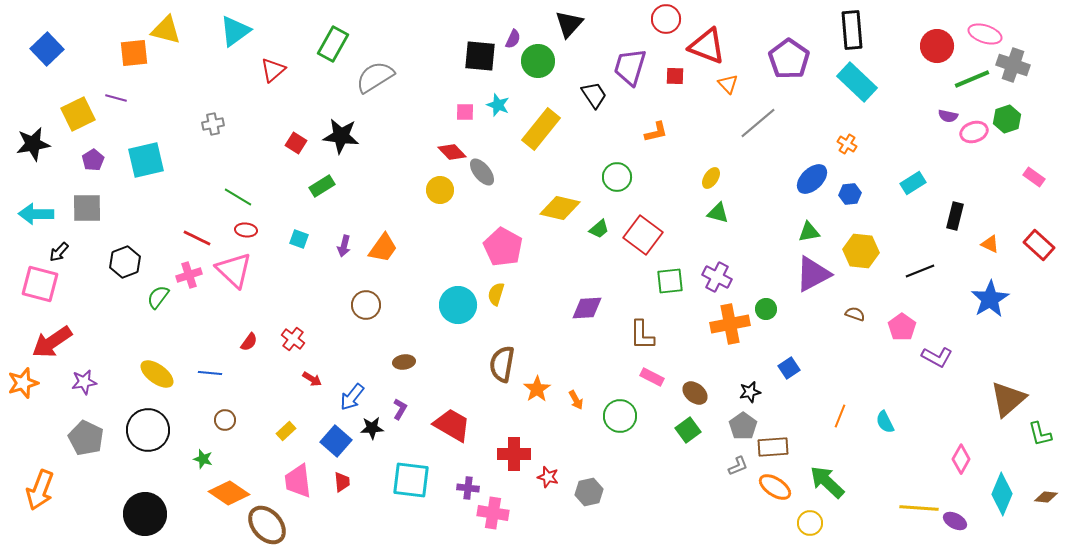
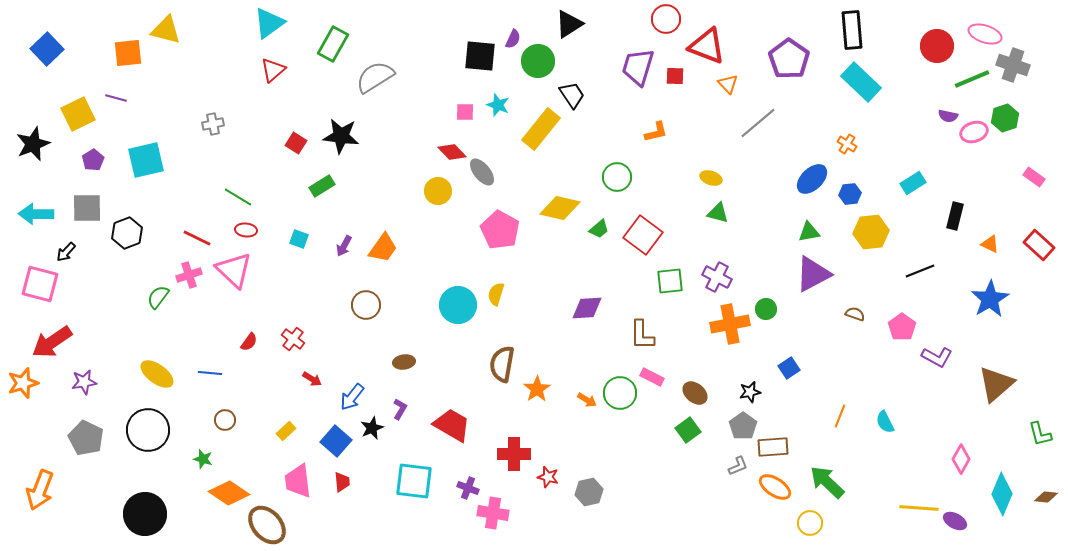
black triangle at (569, 24): rotated 16 degrees clockwise
cyan triangle at (235, 31): moved 34 px right, 8 px up
orange square at (134, 53): moved 6 px left
purple trapezoid at (630, 67): moved 8 px right
cyan rectangle at (857, 82): moved 4 px right
black trapezoid at (594, 95): moved 22 px left
green hexagon at (1007, 119): moved 2 px left, 1 px up
black star at (33, 144): rotated 12 degrees counterclockwise
yellow ellipse at (711, 178): rotated 75 degrees clockwise
yellow circle at (440, 190): moved 2 px left, 1 px down
purple arrow at (344, 246): rotated 15 degrees clockwise
pink pentagon at (503, 247): moved 3 px left, 17 px up
yellow hexagon at (861, 251): moved 10 px right, 19 px up; rotated 12 degrees counterclockwise
black arrow at (59, 252): moved 7 px right
black hexagon at (125, 262): moved 2 px right, 29 px up
brown triangle at (1008, 399): moved 12 px left, 15 px up
orange arrow at (576, 400): moved 11 px right; rotated 30 degrees counterclockwise
green circle at (620, 416): moved 23 px up
black star at (372, 428): rotated 20 degrees counterclockwise
cyan square at (411, 480): moved 3 px right, 1 px down
purple cross at (468, 488): rotated 15 degrees clockwise
